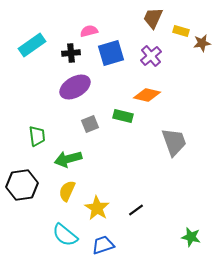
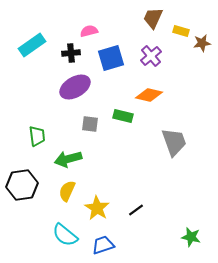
blue square: moved 5 px down
orange diamond: moved 2 px right
gray square: rotated 30 degrees clockwise
